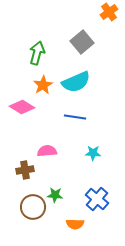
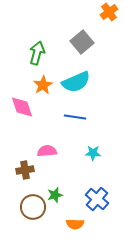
pink diamond: rotated 40 degrees clockwise
green star: rotated 21 degrees counterclockwise
